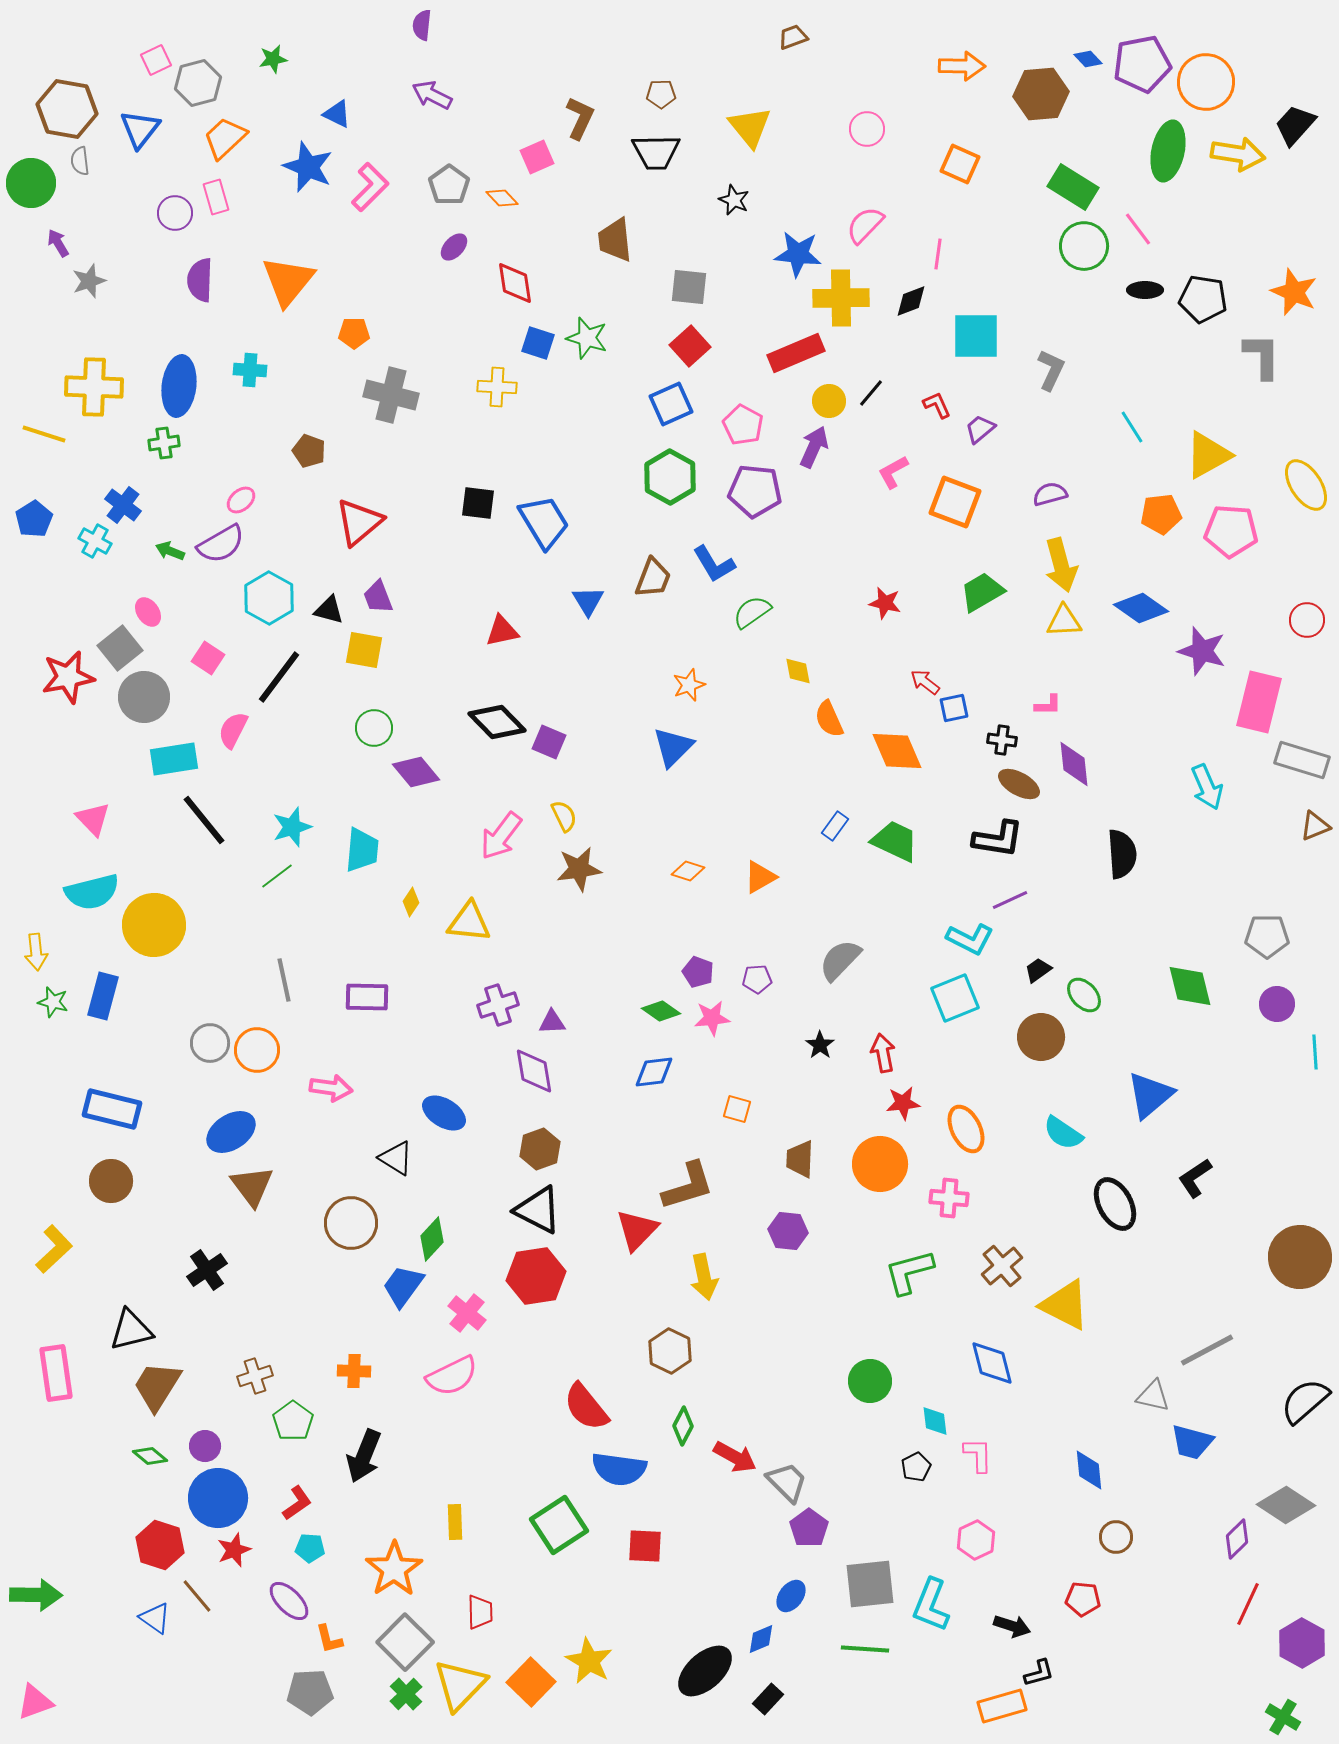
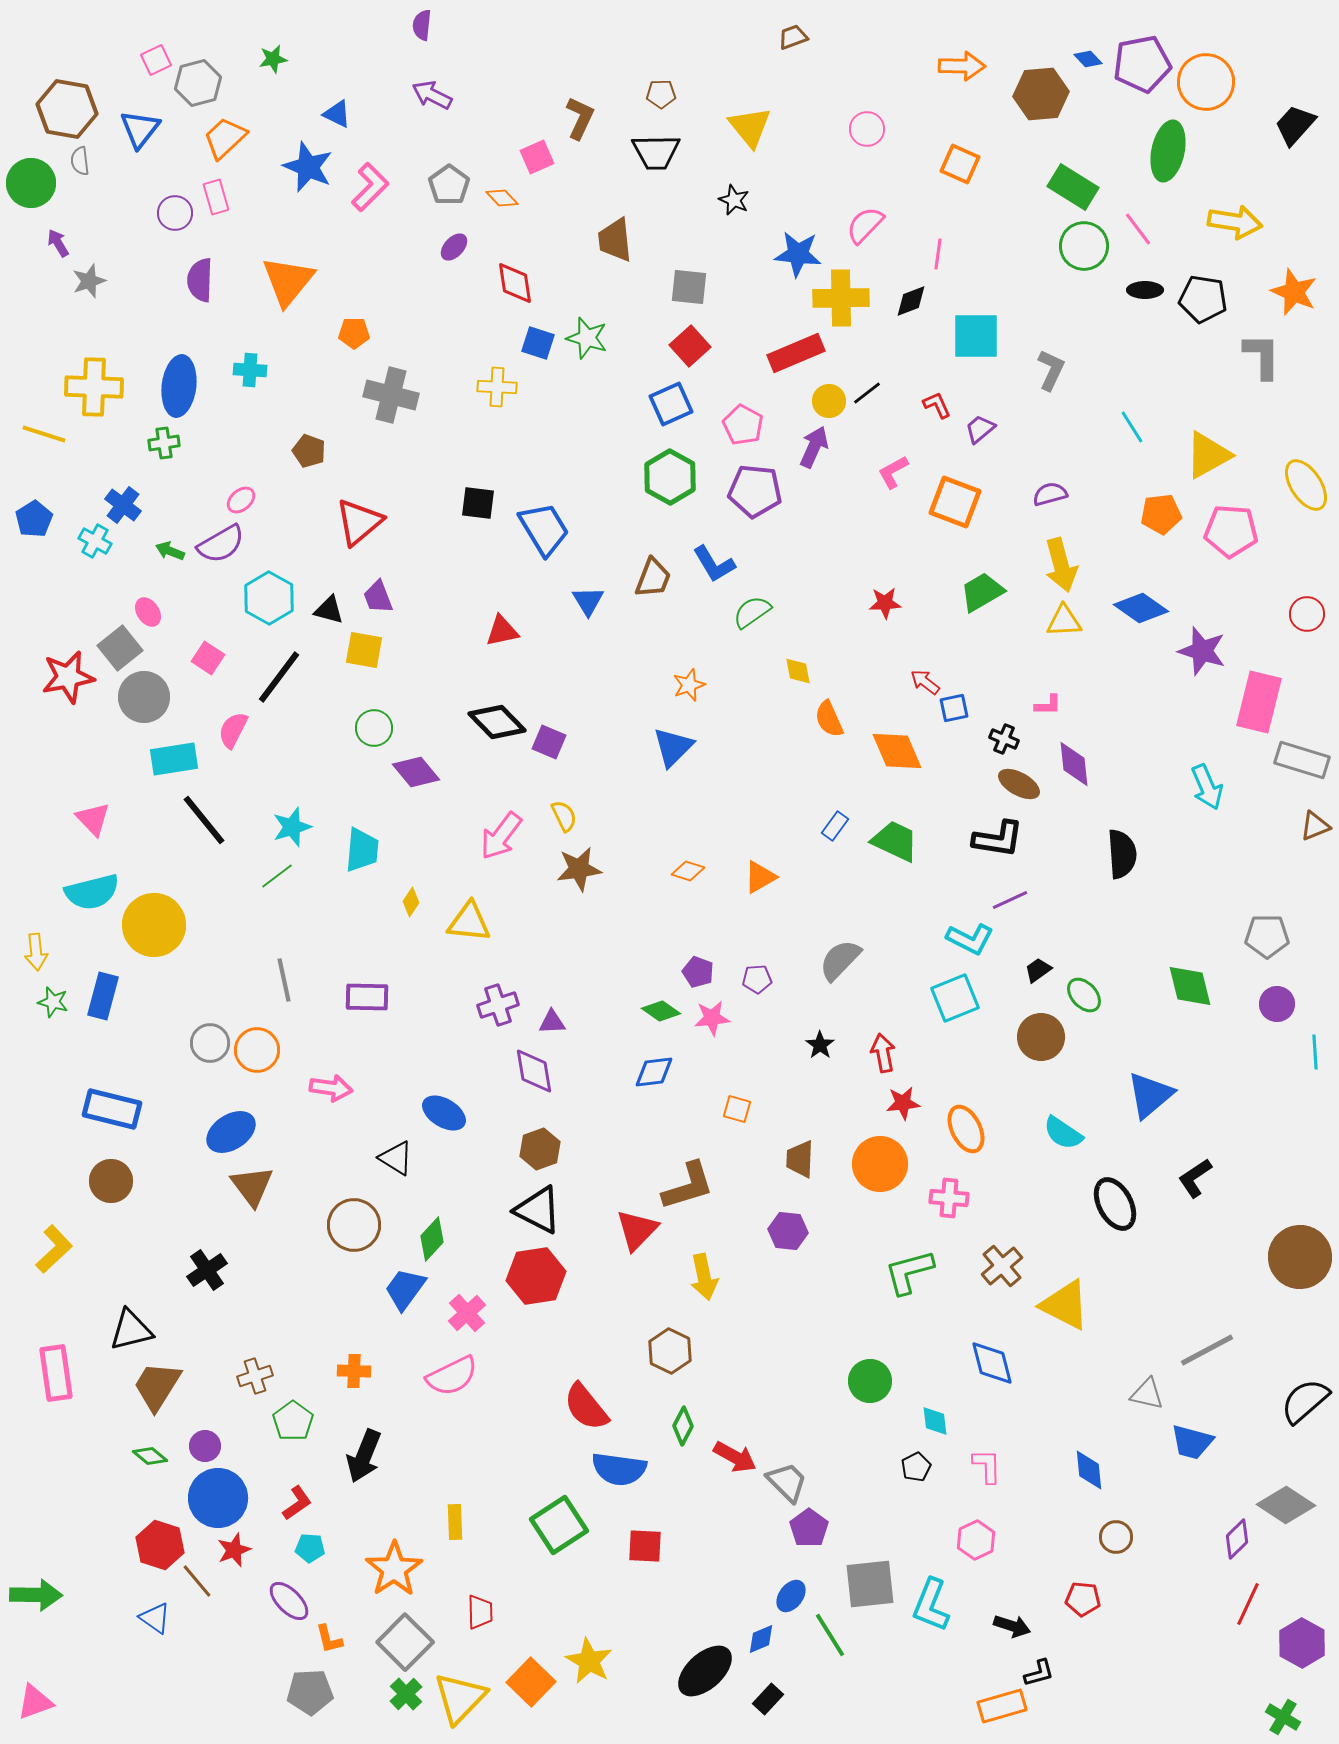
yellow arrow at (1238, 154): moved 3 px left, 68 px down
black line at (871, 393): moved 4 px left; rotated 12 degrees clockwise
blue trapezoid at (544, 522): moved 7 px down
red star at (885, 603): rotated 16 degrees counterclockwise
red circle at (1307, 620): moved 6 px up
black cross at (1002, 740): moved 2 px right, 1 px up; rotated 16 degrees clockwise
brown circle at (351, 1223): moved 3 px right, 2 px down
blue trapezoid at (403, 1286): moved 2 px right, 3 px down
pink cross at (467, 1313): rotated 9 degrees clockwise
gray triangle at (1153, 1396): moved 6 px left, 2 px up
pink L-shape at (978, 1455): moved 9 px right, 11 px down
brown line at (197, 1596): moved 15 px up
green line at (865, 1649): moved 35 px left, 14 px up; rotated 54 degrees clockwise
yellow triangle at (460, 1685): moved 13 px down
